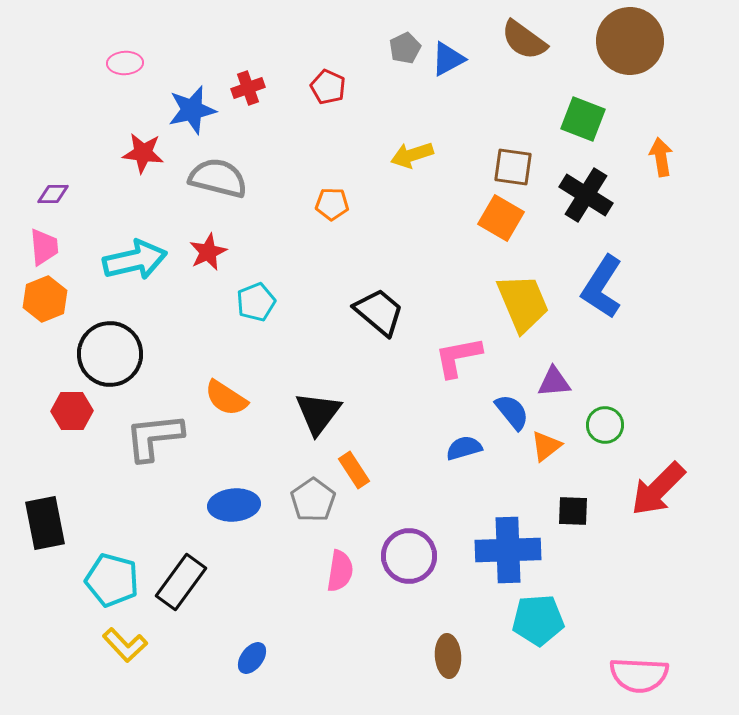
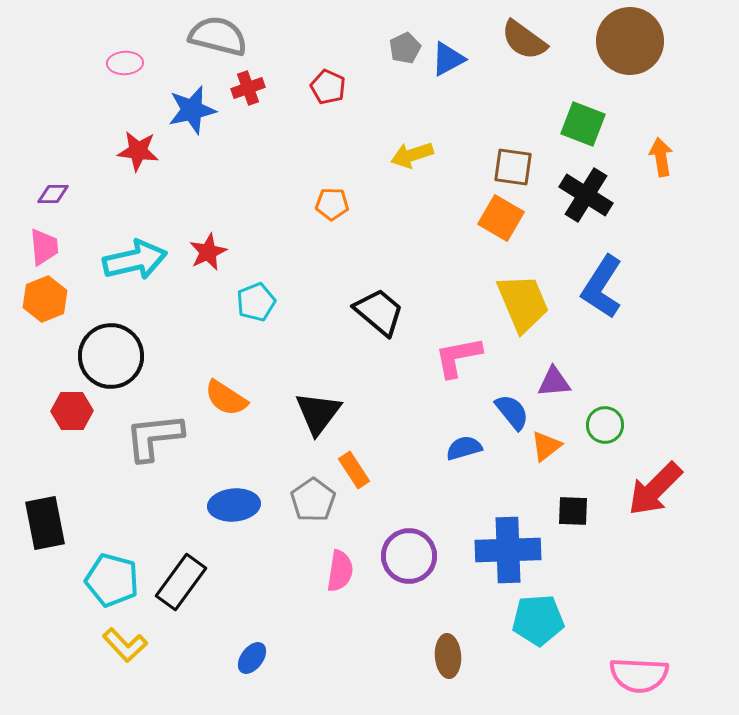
green square at (583, 119): moved 5 px down
red star at (143, 153): moved 5 px left, 2 px up
gray semicircle at (218, 178): moved 142 px up
black circle at (110, 354): moved 1 px right, 2 px down
red arrow at (658, 489): moved 3 px left
